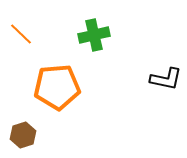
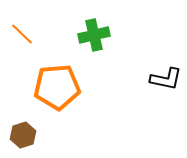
orange line: moved 1 px right
